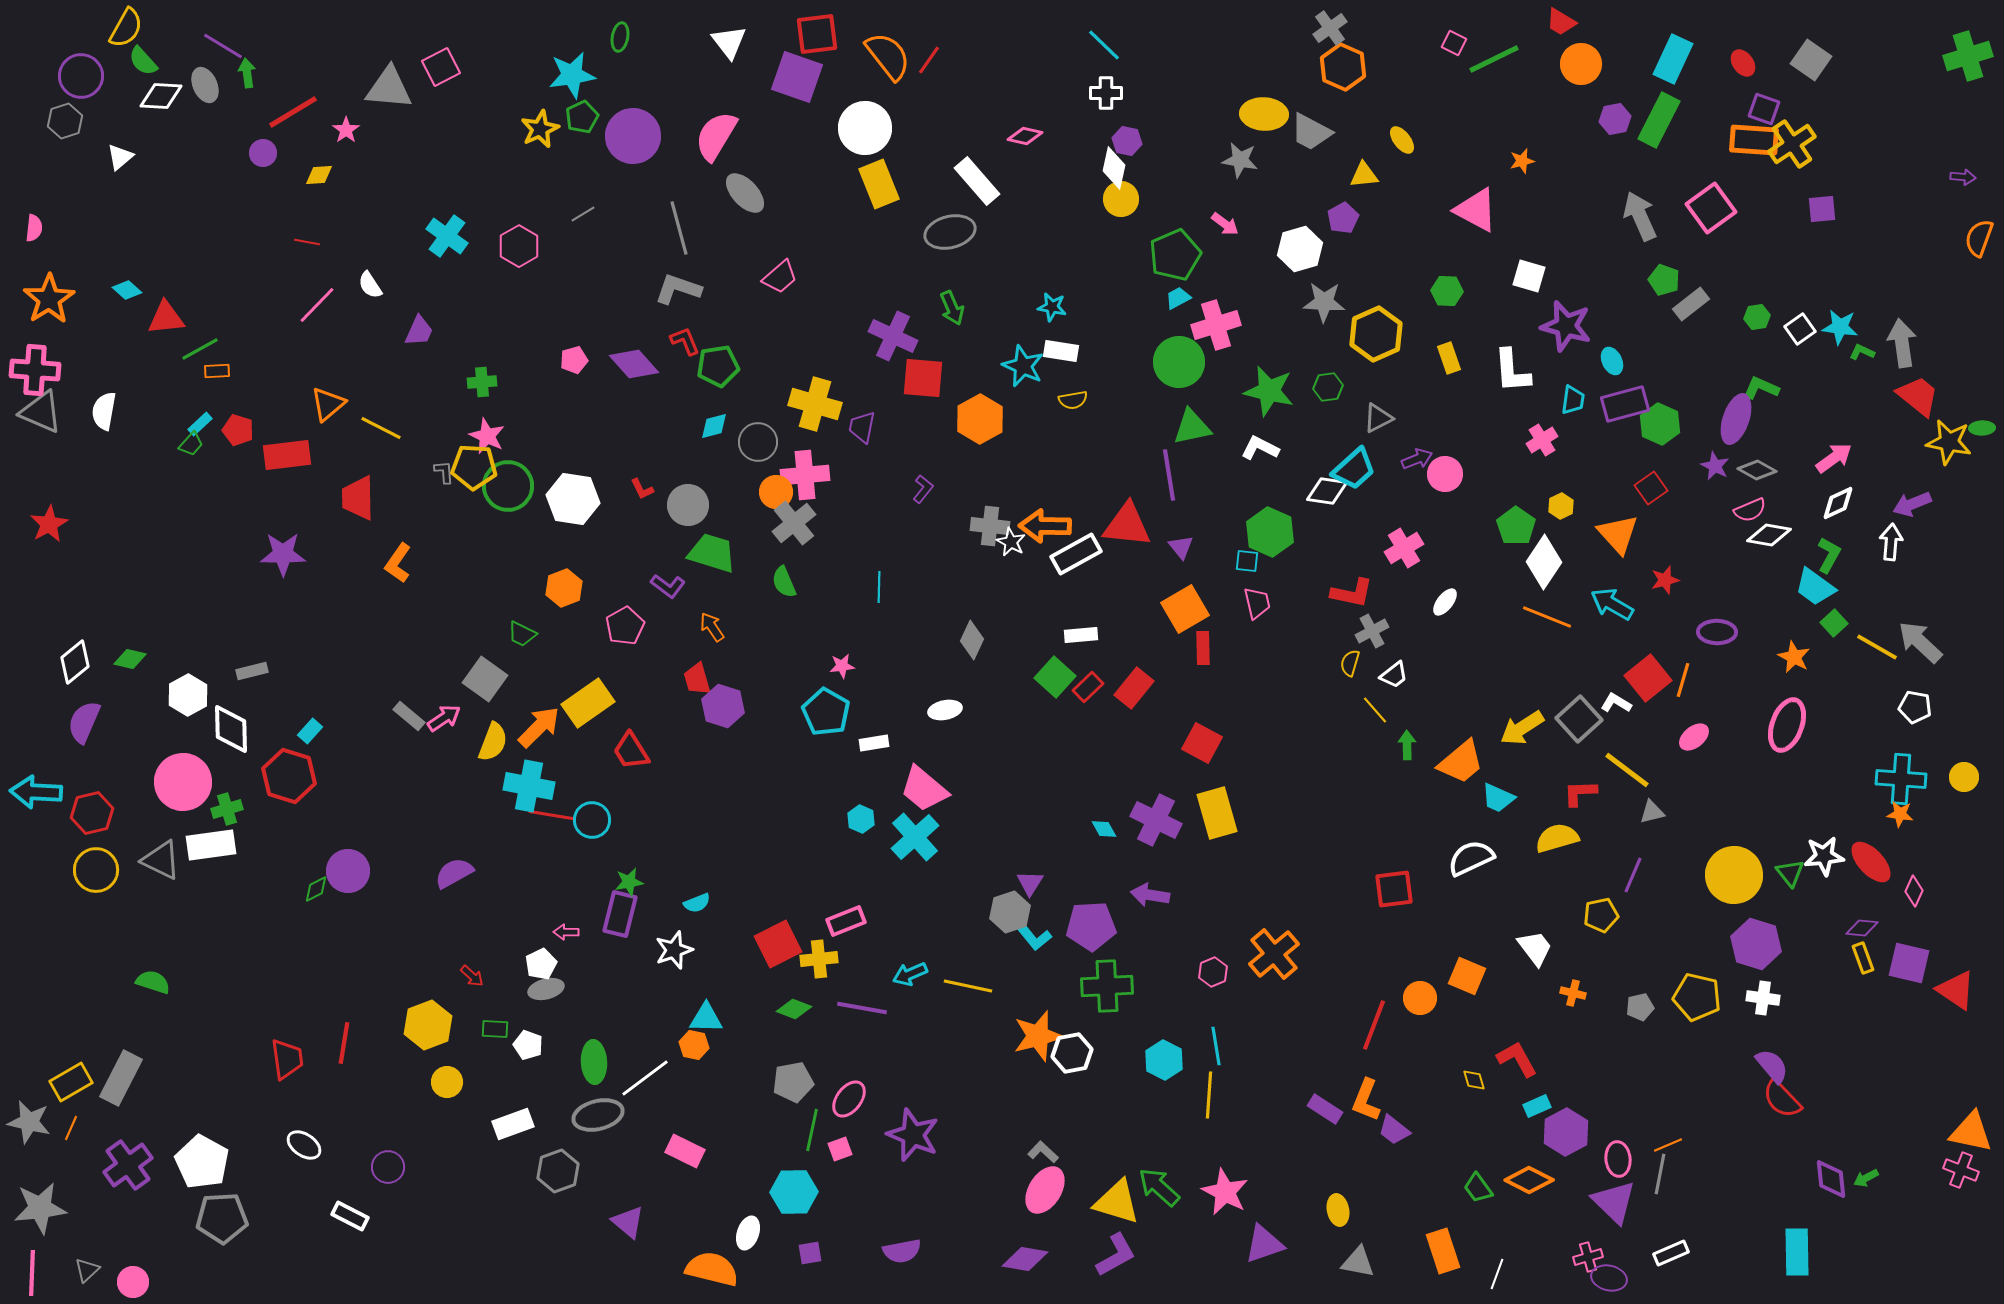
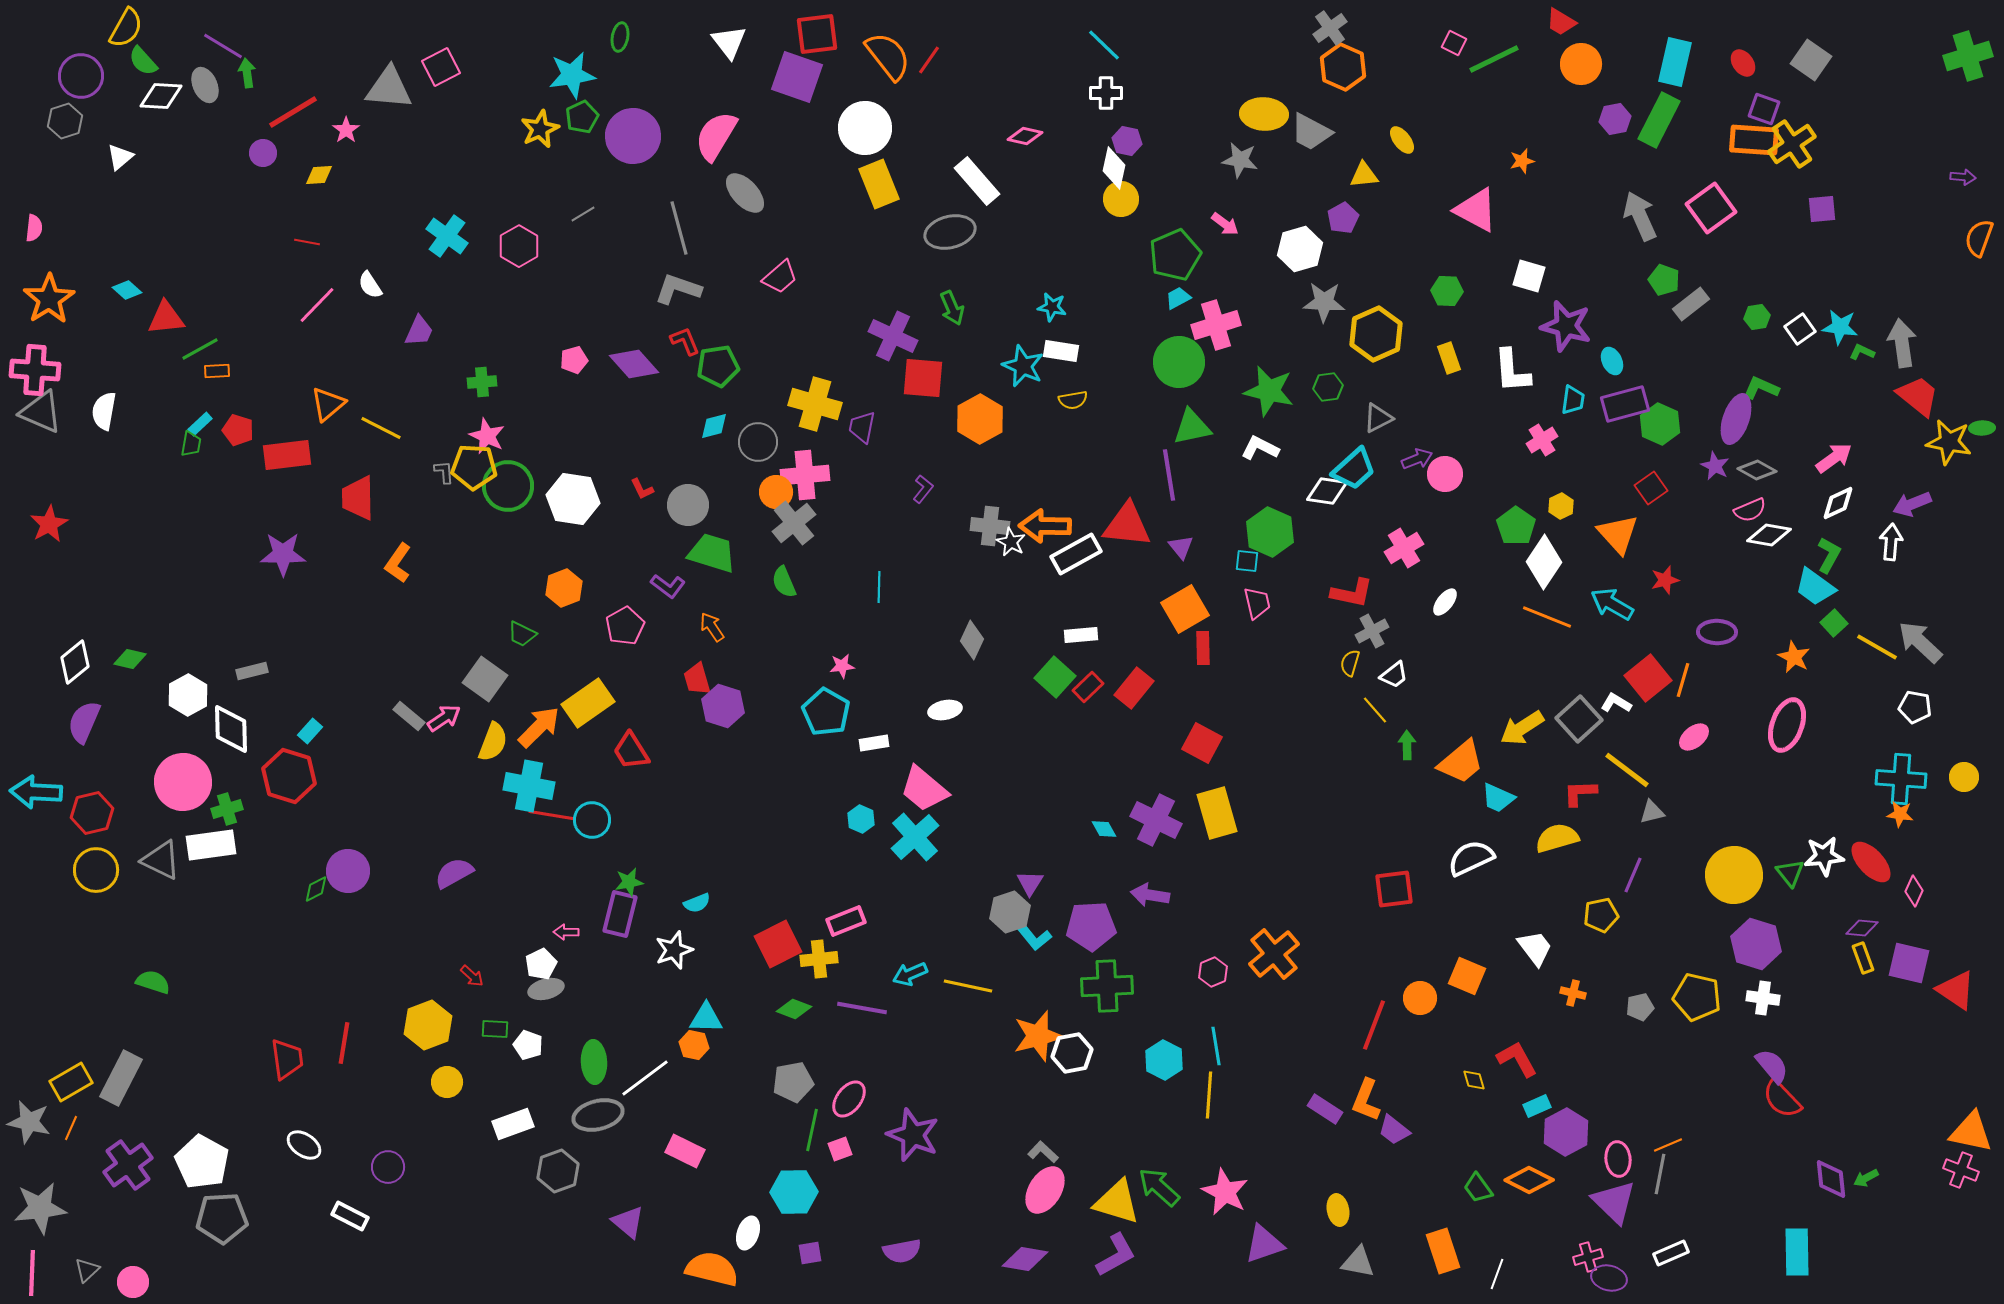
cyan rectangle at (1673, 59): moved 2 px right, 3 px down; rotated 12 degrees counterclockwise
green trapezoid at (191, 444): rotated 32 degrees counterclockwise
